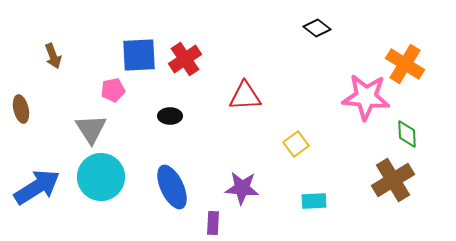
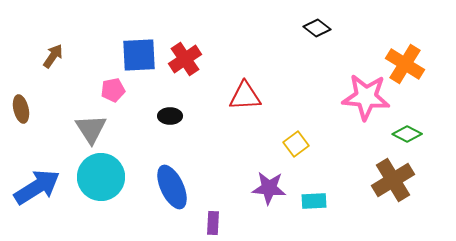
brown arrow: rotated 125 degrees counterclockwise
green diamond: rotated 60 degrees counterclockwise
purple star: moved 27 px right
